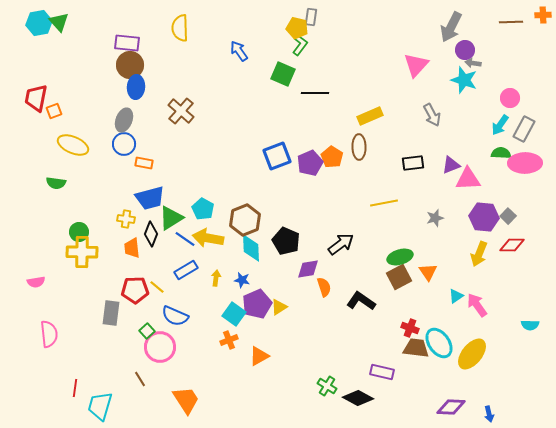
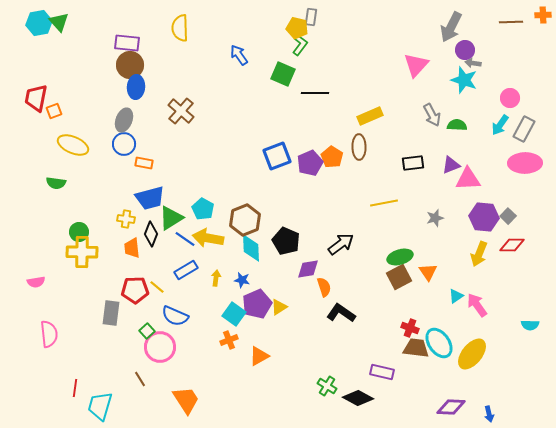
blue arrow at (239, 51): moved 4 px down
green semicircle at (501, 153): moved 44 px left, 28 px up
black L-shape at (361, 301): moved 20 px left, 12 px down
